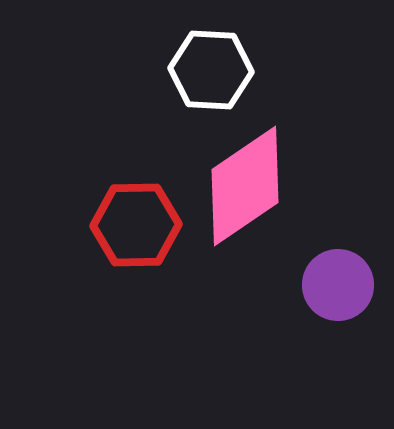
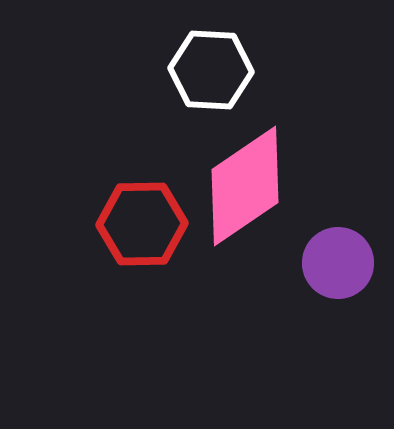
red hexagon: moved 6 px right, 1 px up
purple circle: moved 22 px up
